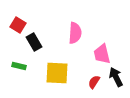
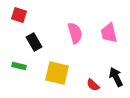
red square: moved 1 px right, 10 px up; rotated 14 degrees counterclockwise
pink semicircle: rotated 20 degrees counterclockwise
pink trapezoid: moved 7 px right, 21 px up
yellow square: rotated 10 degrees clockwise
red semicircle: moved 1 px left, 3 px down; rotated 80 degrees counterclockwise
